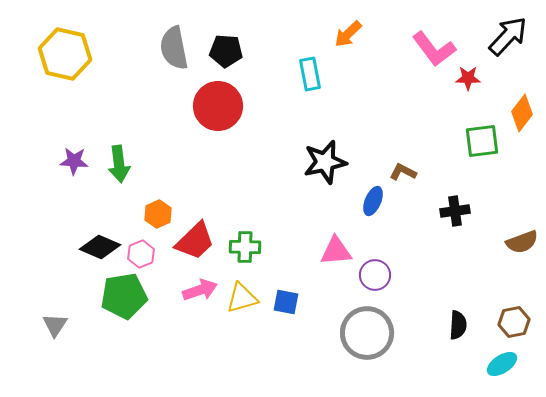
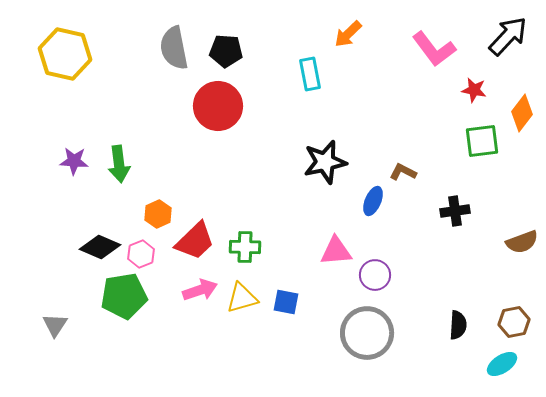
red star: moved 6 px right, 12 px down; rotated 10 degrees clockwise
